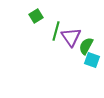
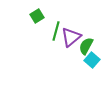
green square: moved 1 px right
purple triangle: rotated 25 degrees clockwise
cyan square: rotated 21 degrees clockwise
